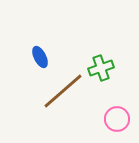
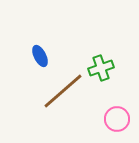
blue ellipse: moved 1 px up
